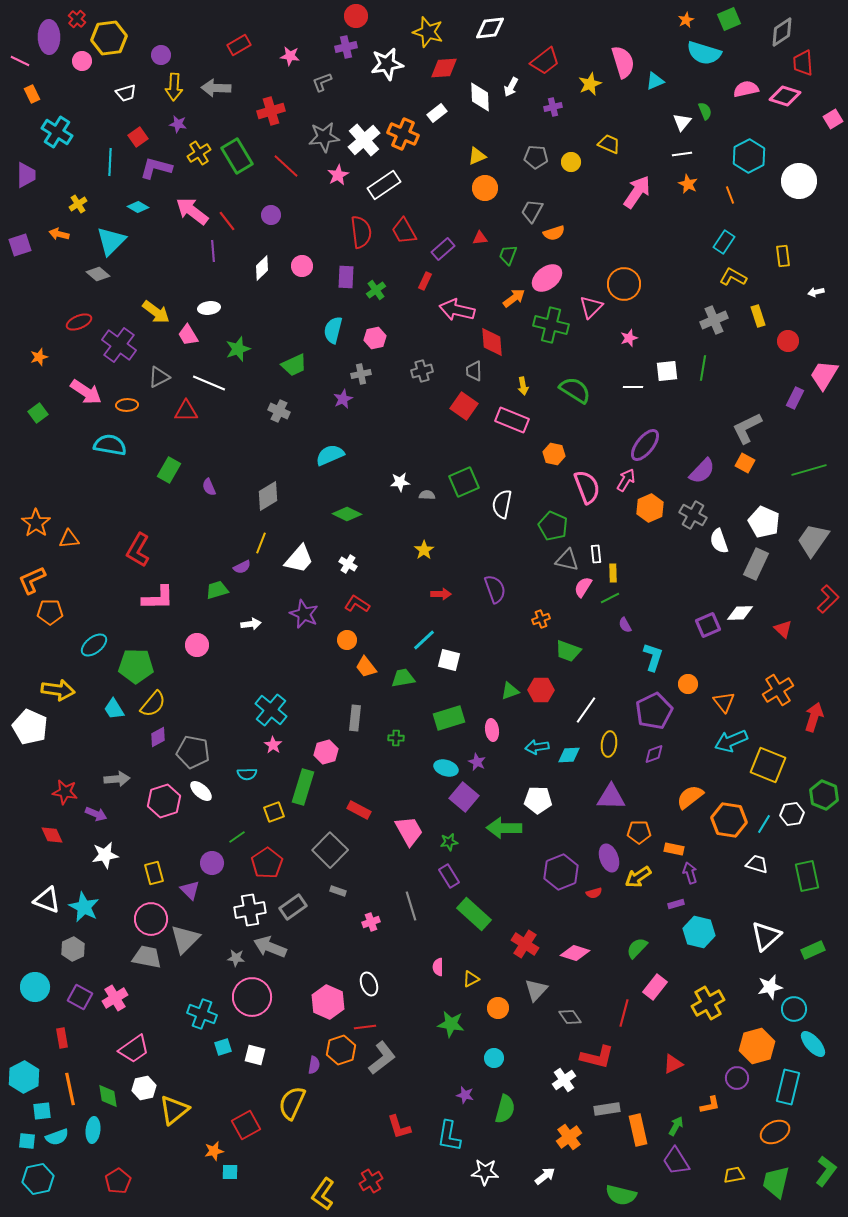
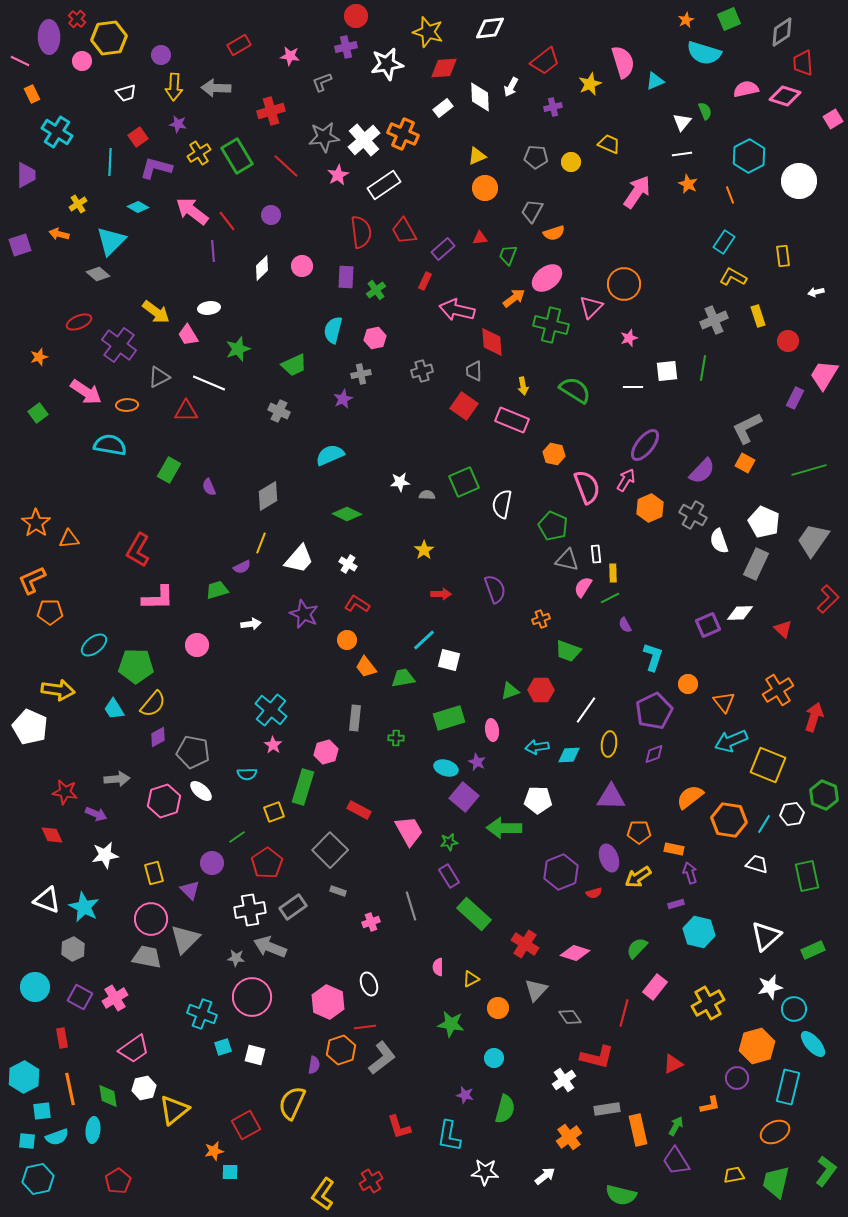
white rectangle at (437, 113): moved 6 px right, 5 px up
